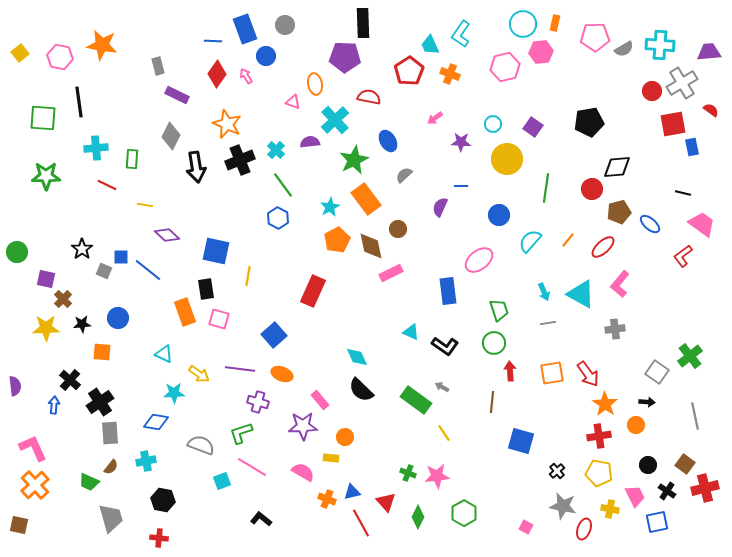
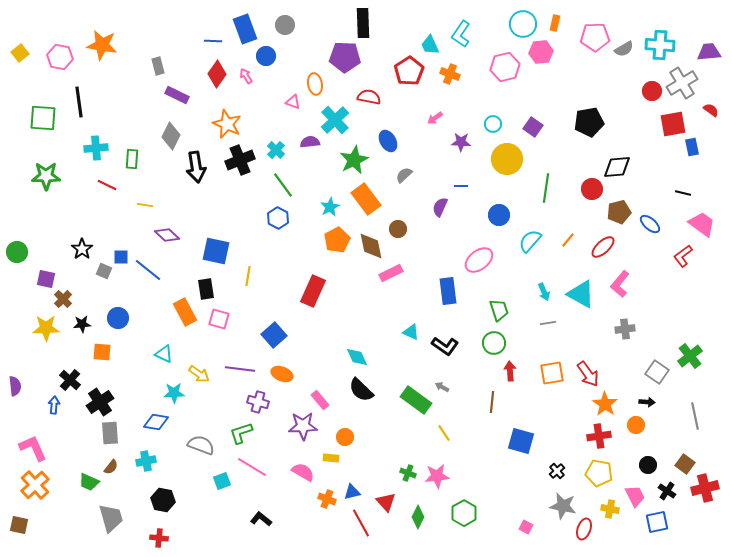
orange rectangle at (185, 312): rotated 8 degrees counterclockwise
gray cross at (615, 329): moved 10 px right
